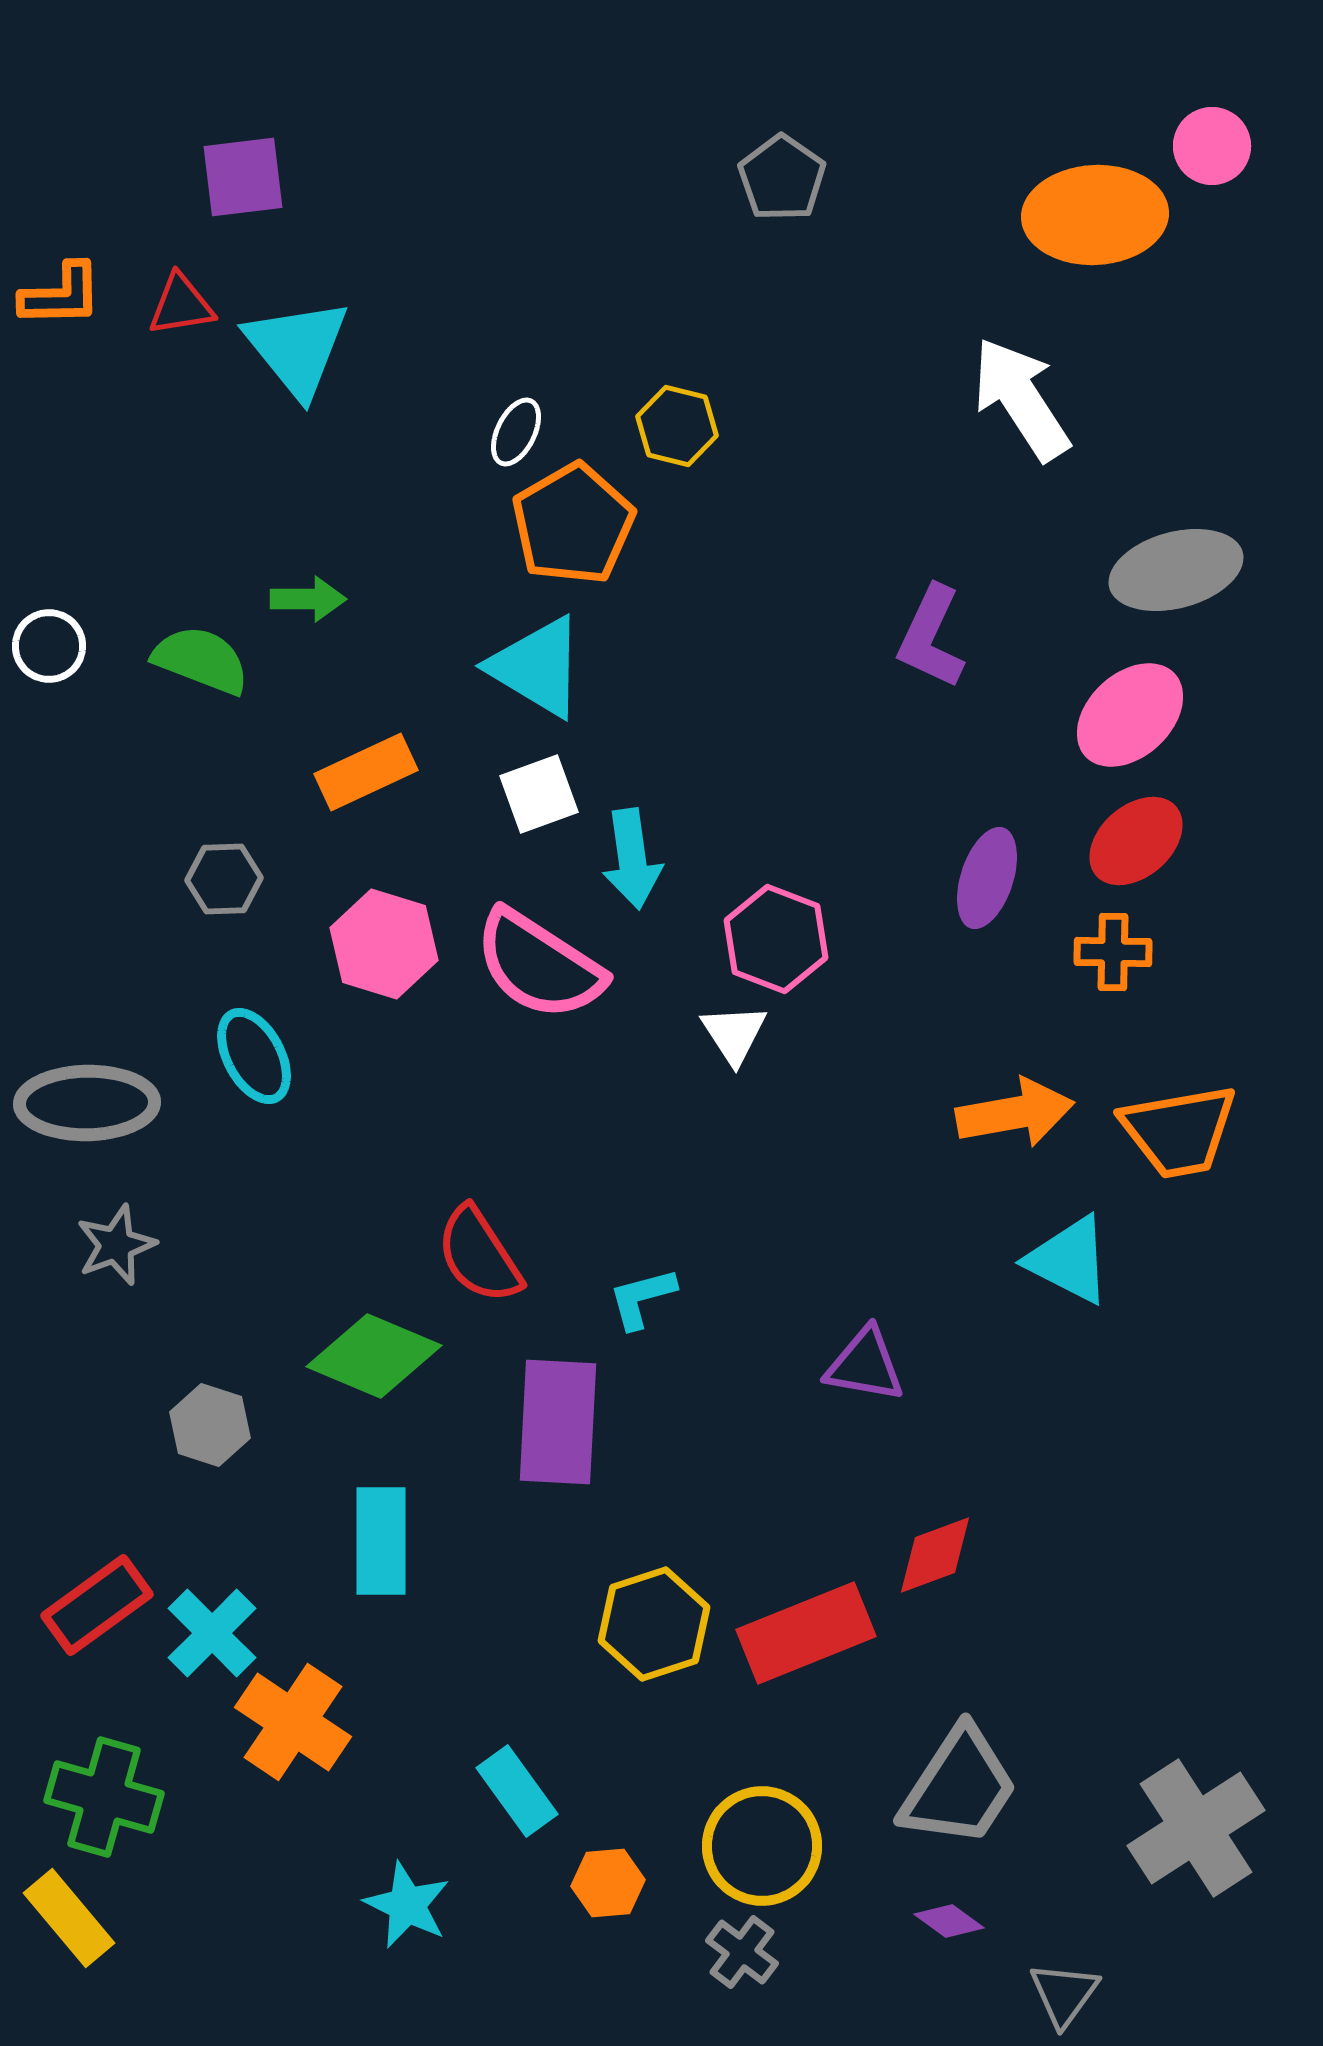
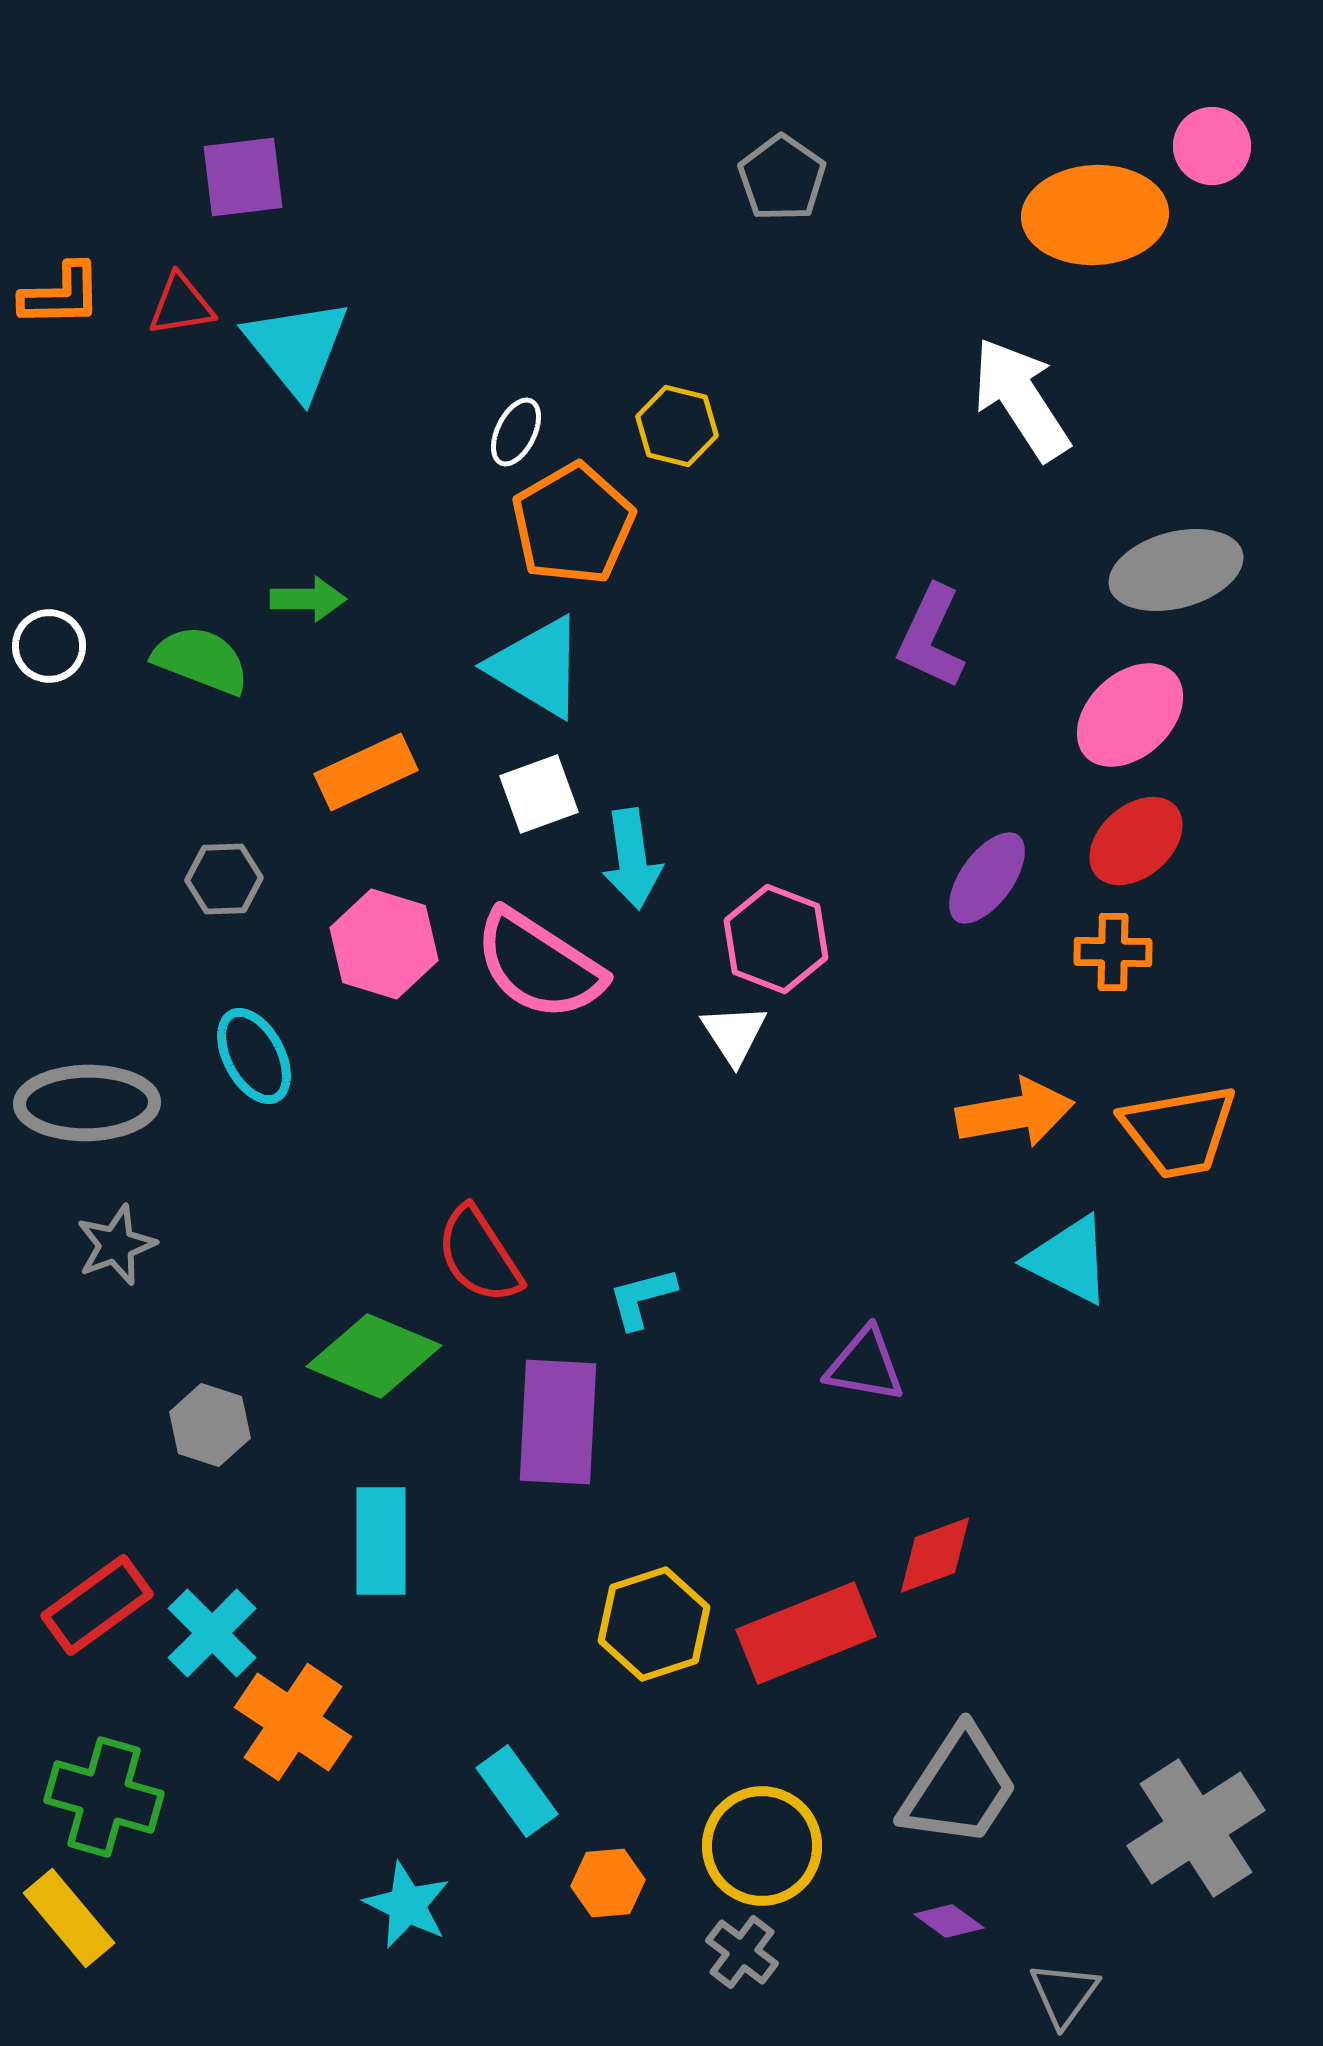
purple ellipse at (987, 878): rotated 18 degrees clockwise
